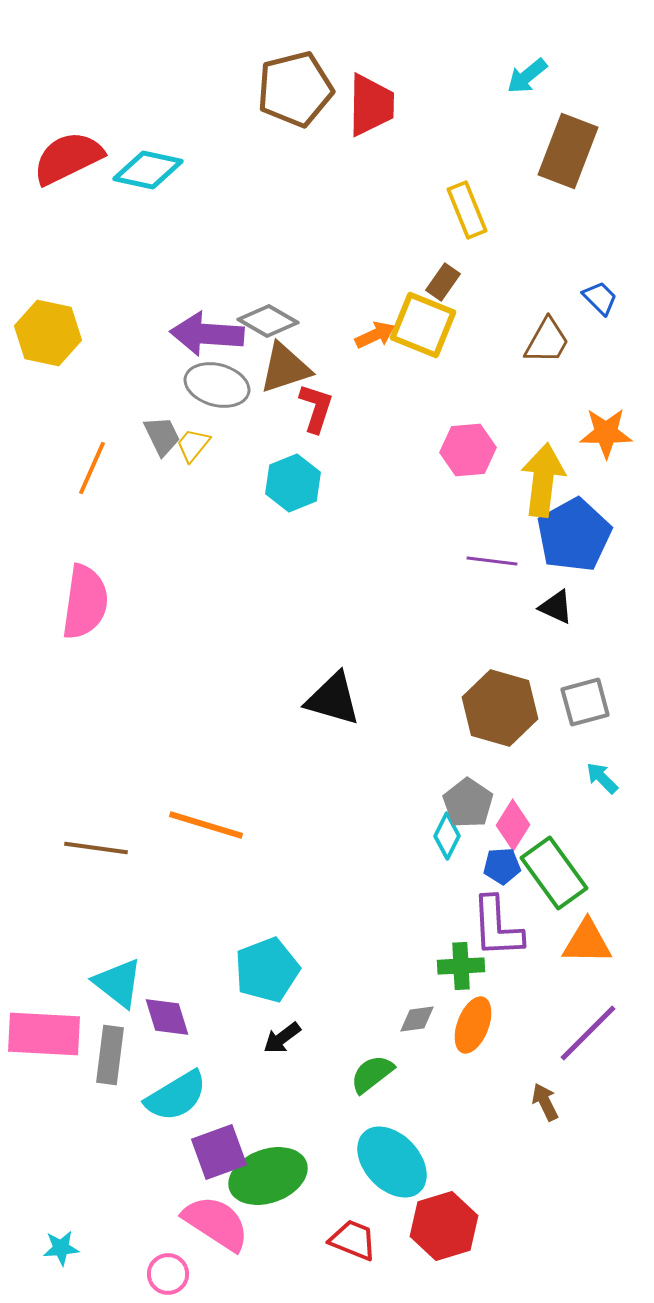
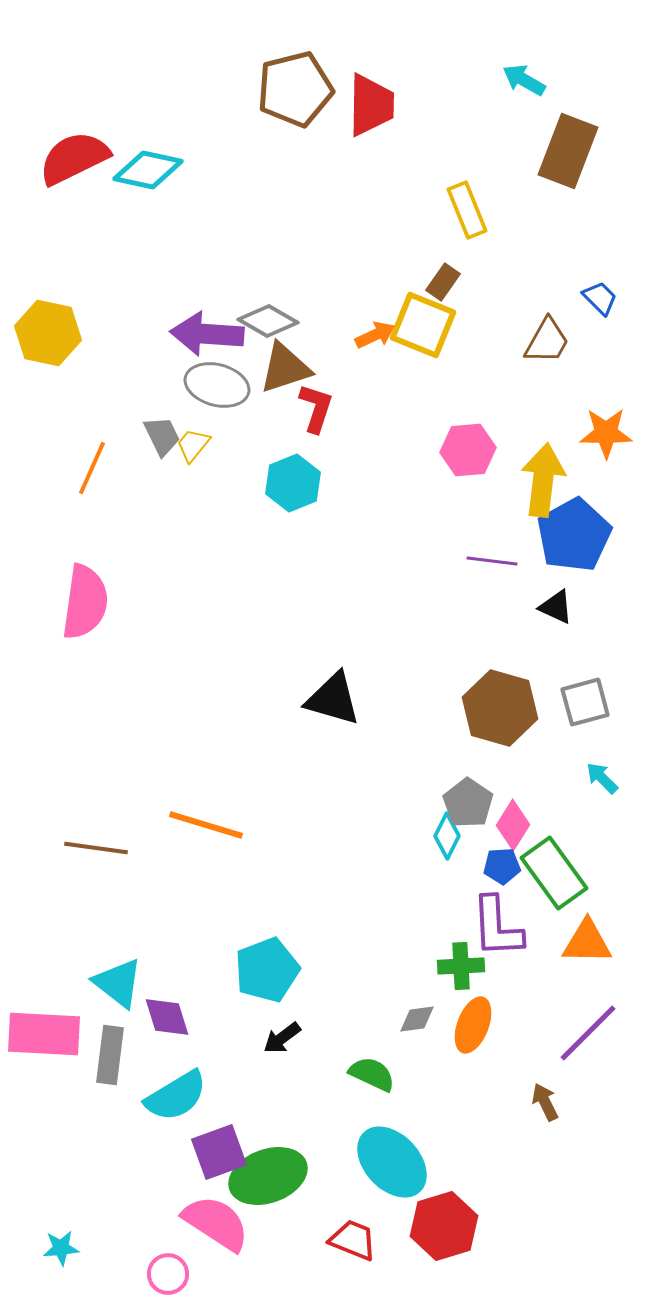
cyan arrow at (527, 76): moved 3 px left, 4 px down; rotated 69 degrees clockwise
red semicircle at (68, 158): moved 6 px right
green semicircle at (372, 1074): rotated 63 degrees clockwise
